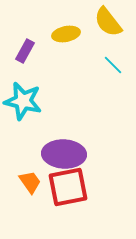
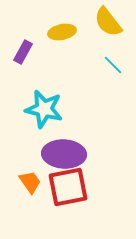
yellow ellipse: moved 4 px left, 2 px up
purple rectangle: moved 2 px left, 1 px down
cyan star: moved 21 px right, 8 px down
